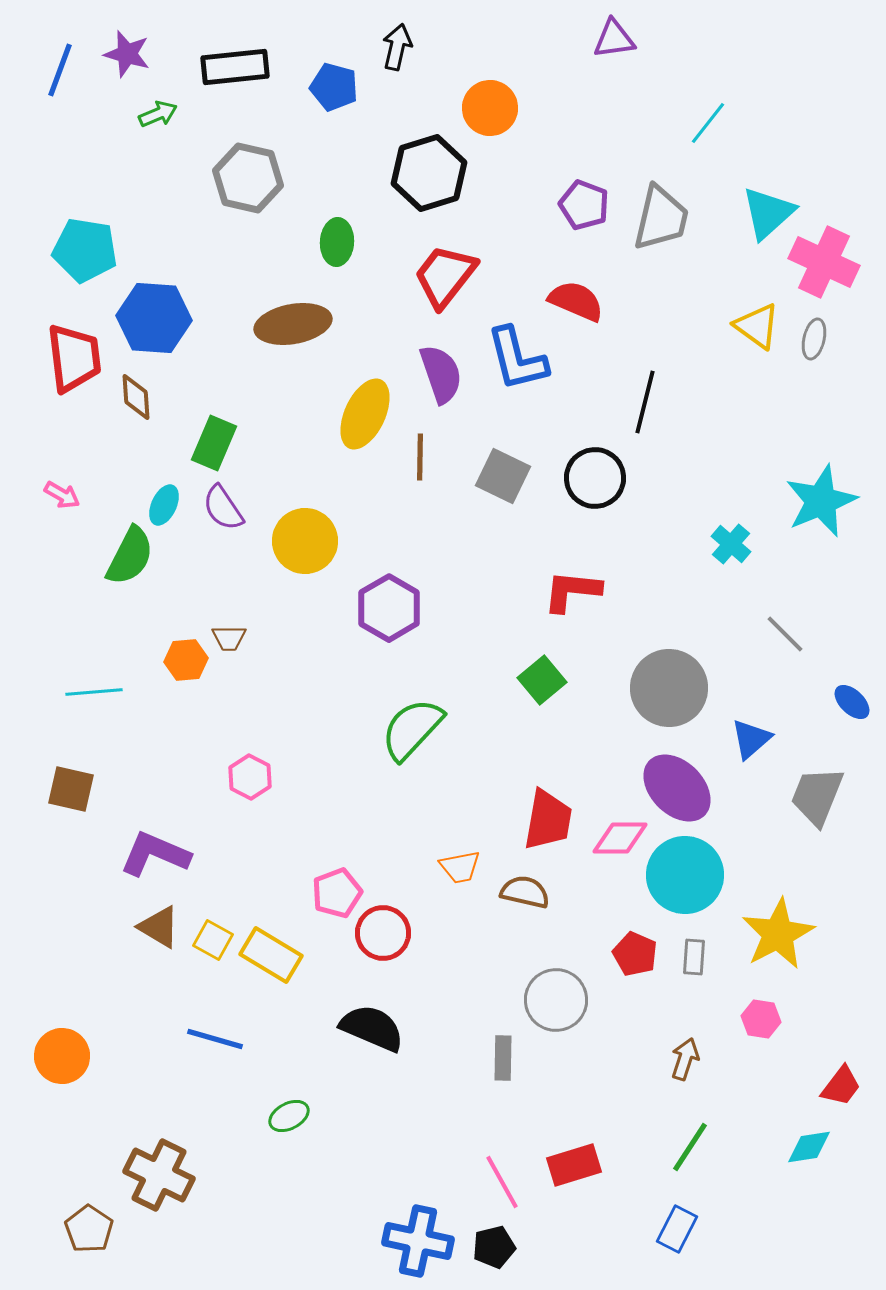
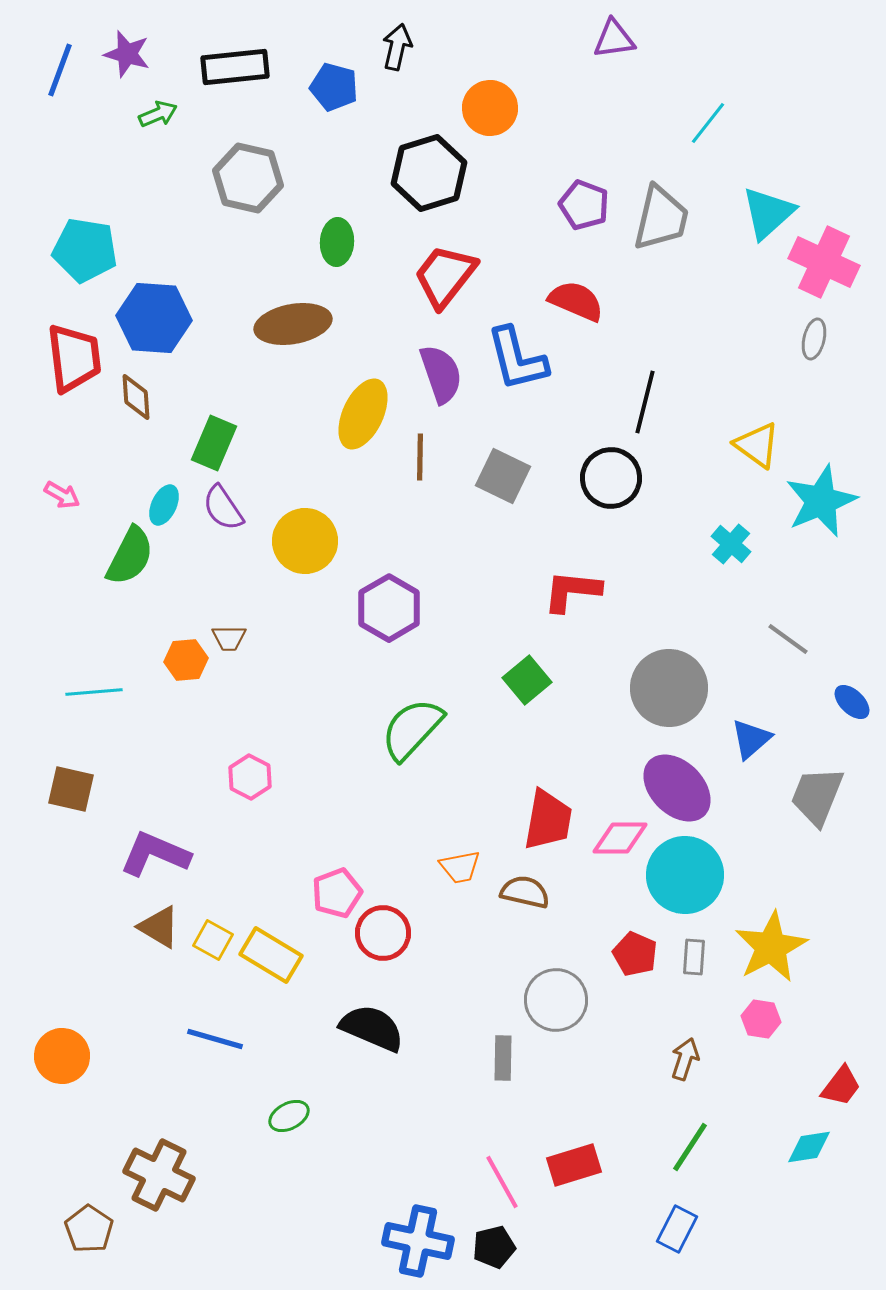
yellow triangle at (757, 326): moved 119 px down
yellow ellipse at (365, 414): moved 2 px left
black circle at (595, 478): moved 16 px right
gray line at (785, 634): moved 3 px right, 5 px down; rotated 9 degrees counterclockwise
green square at (542, 680): moved 15 px left
yellow star at (778, 934): moved 7 px left, 13 px down
